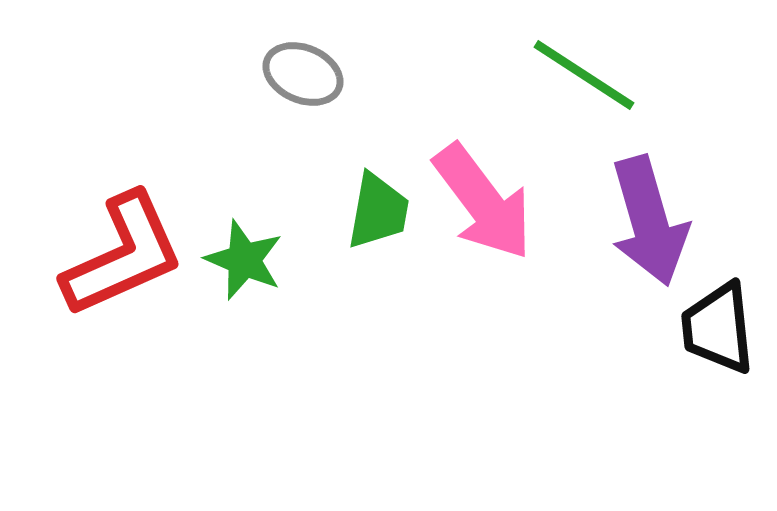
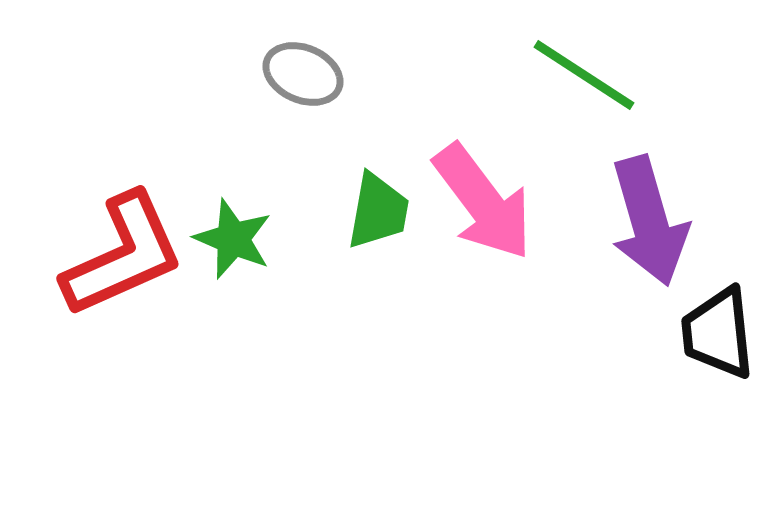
green star: moved 11 px left, 21 px up
black trapezoid: moved 5 px down
